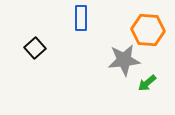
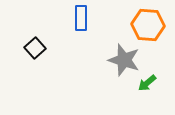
orange hexagon: moved 5 px up
gray star: rotated 24 degrees clockwise
